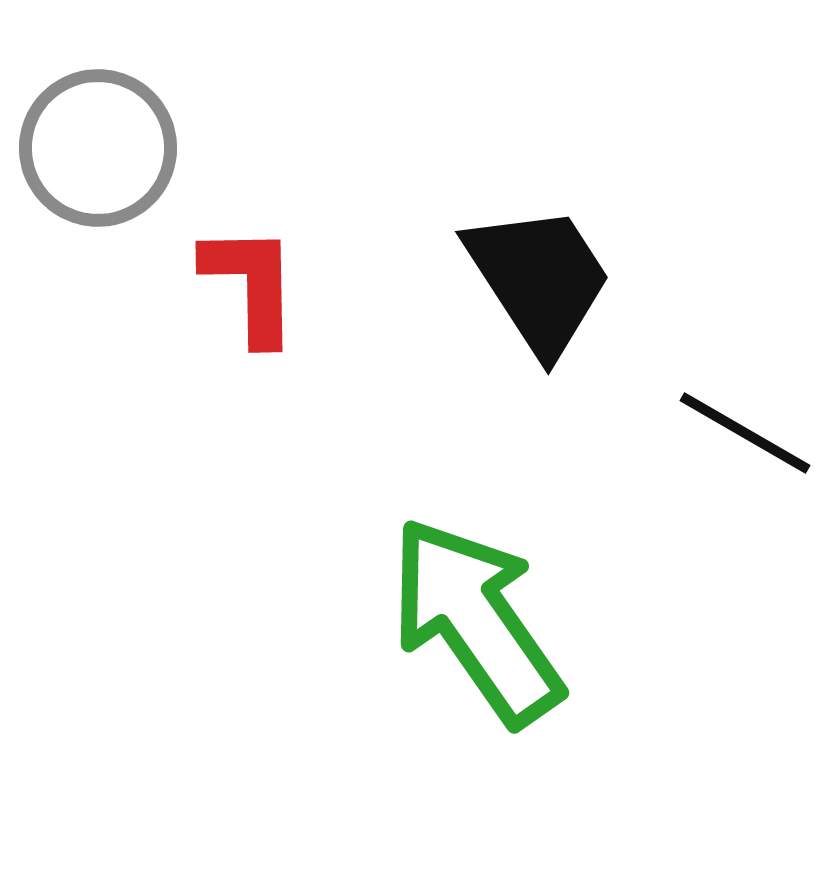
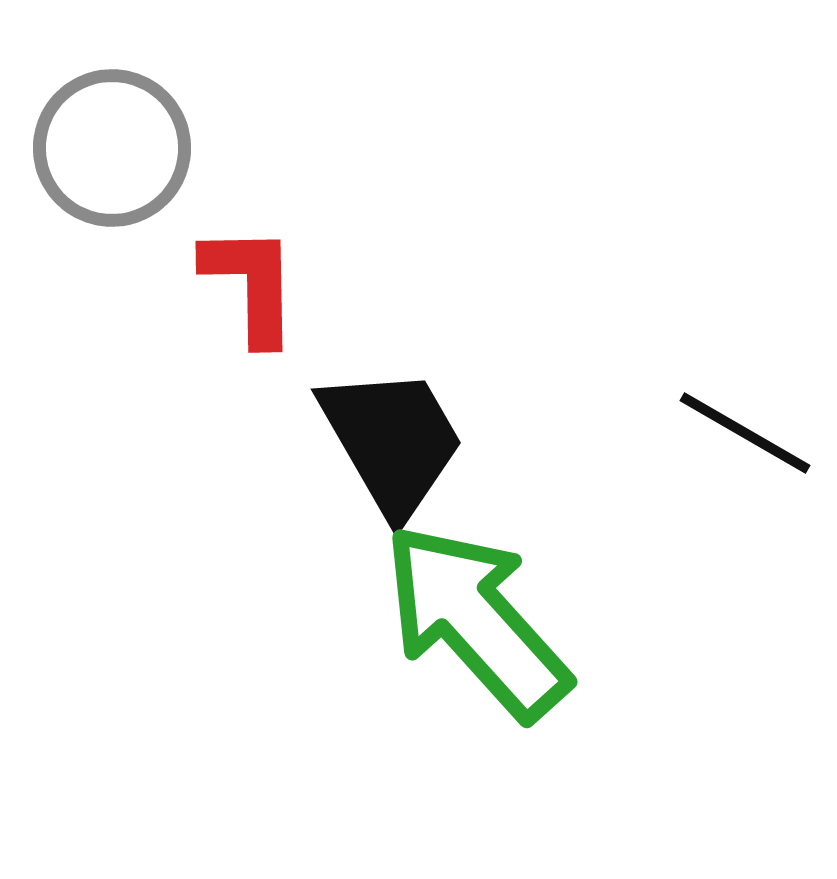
gray circle: moved 14 px right
black trapezoid: moved 147 px left, 162 px down; rotated 3 degrees clockwise
green arrow: rotated 7 degrees counterclockwise
